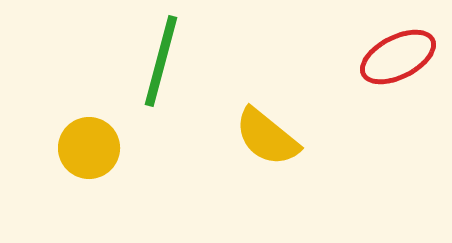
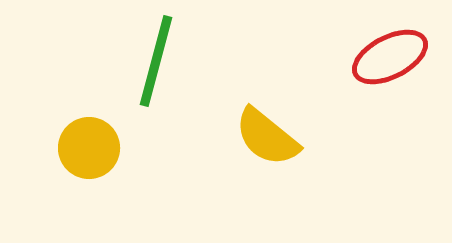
red ellipse: moved 8 px left
green line: moved 5 px left
